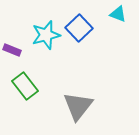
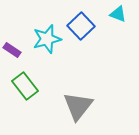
blue square: moved 2 px right, 2 px up
cyan star: moved 1 px right, 4 px down
purple rectangle: rotated 12 degrees clockwise
